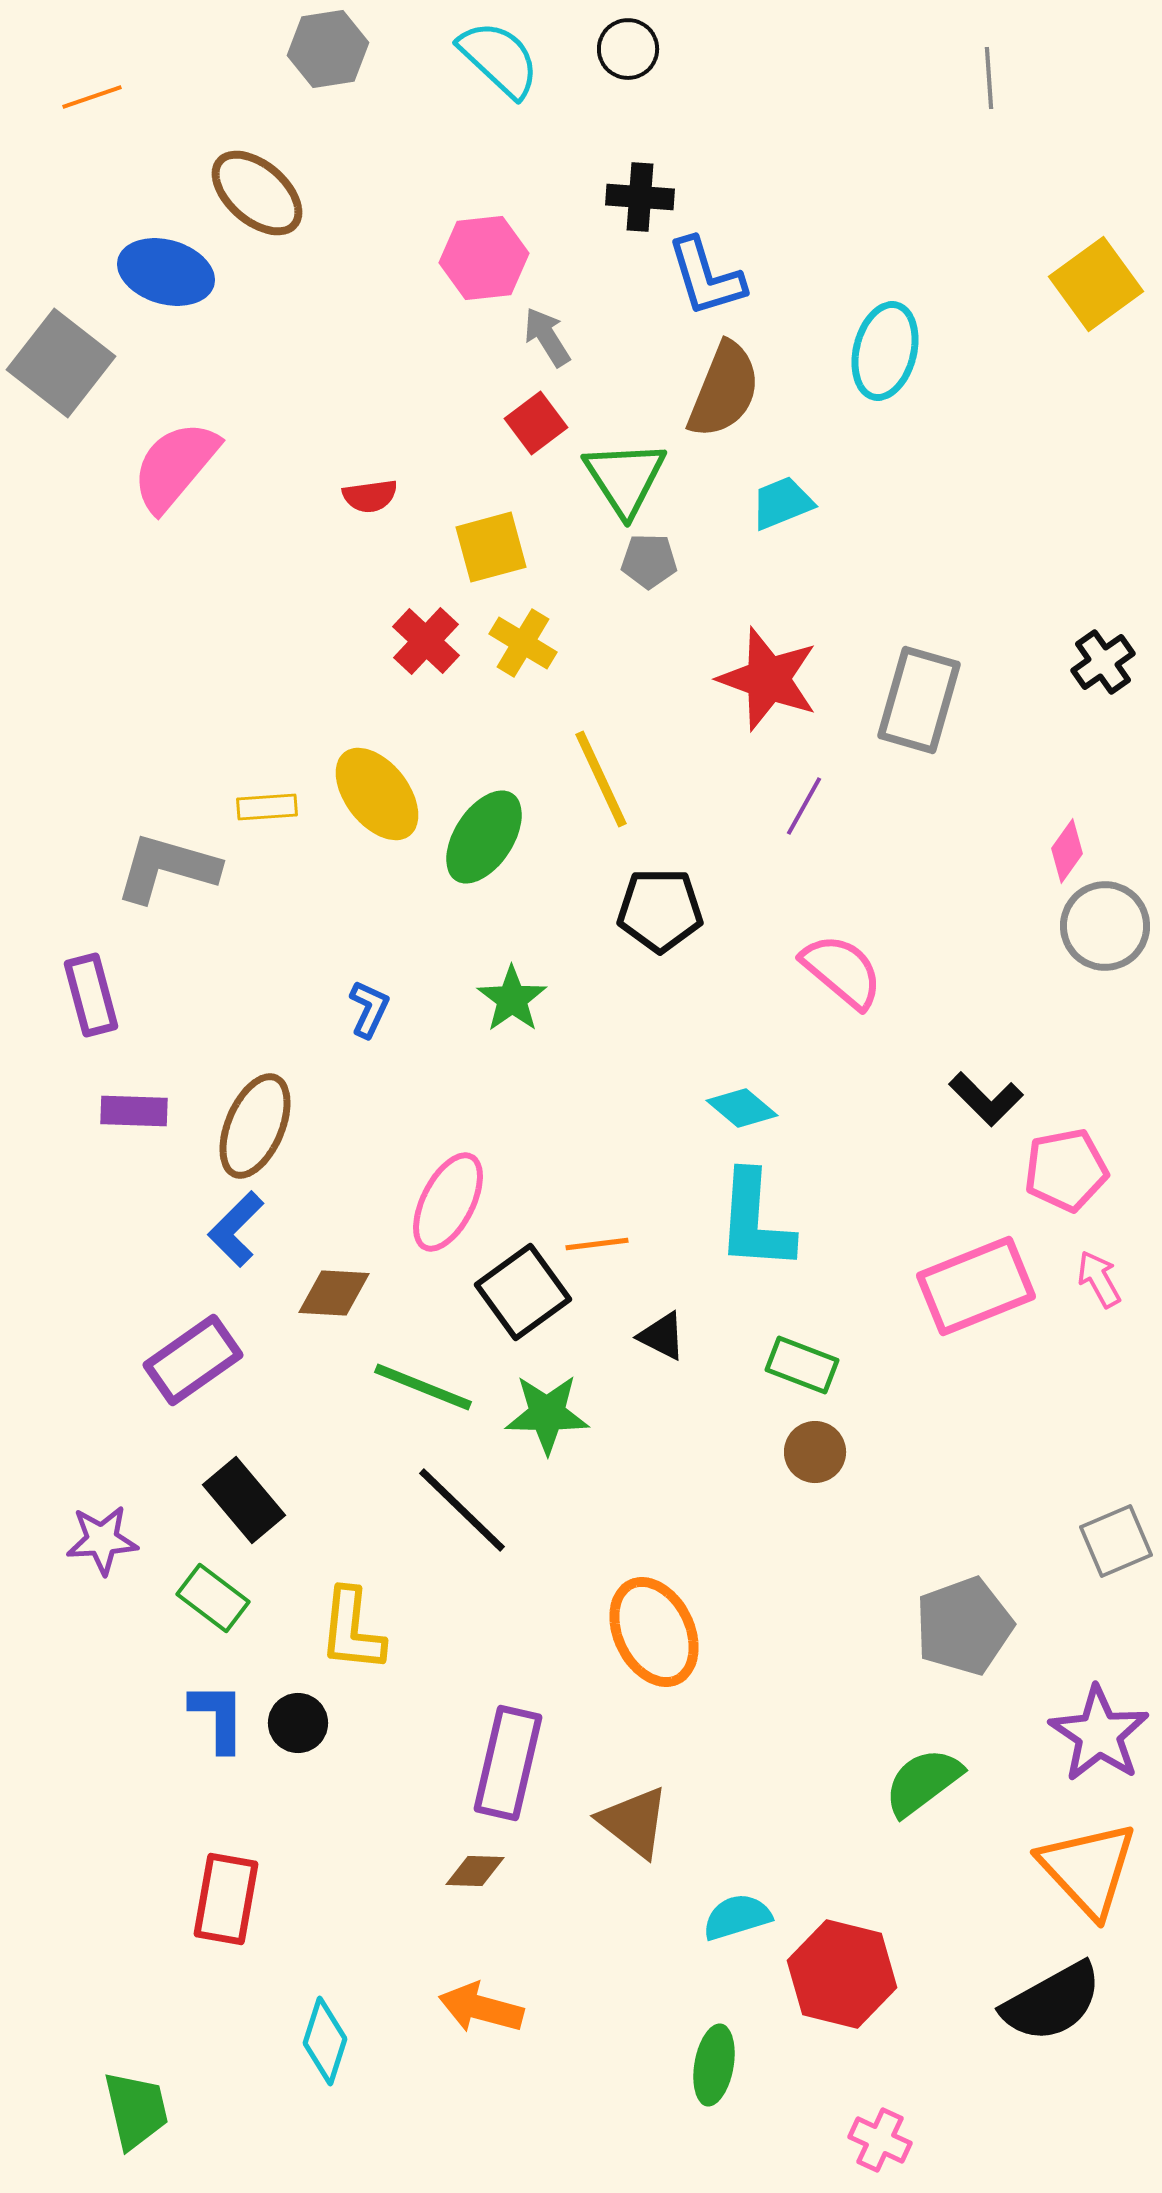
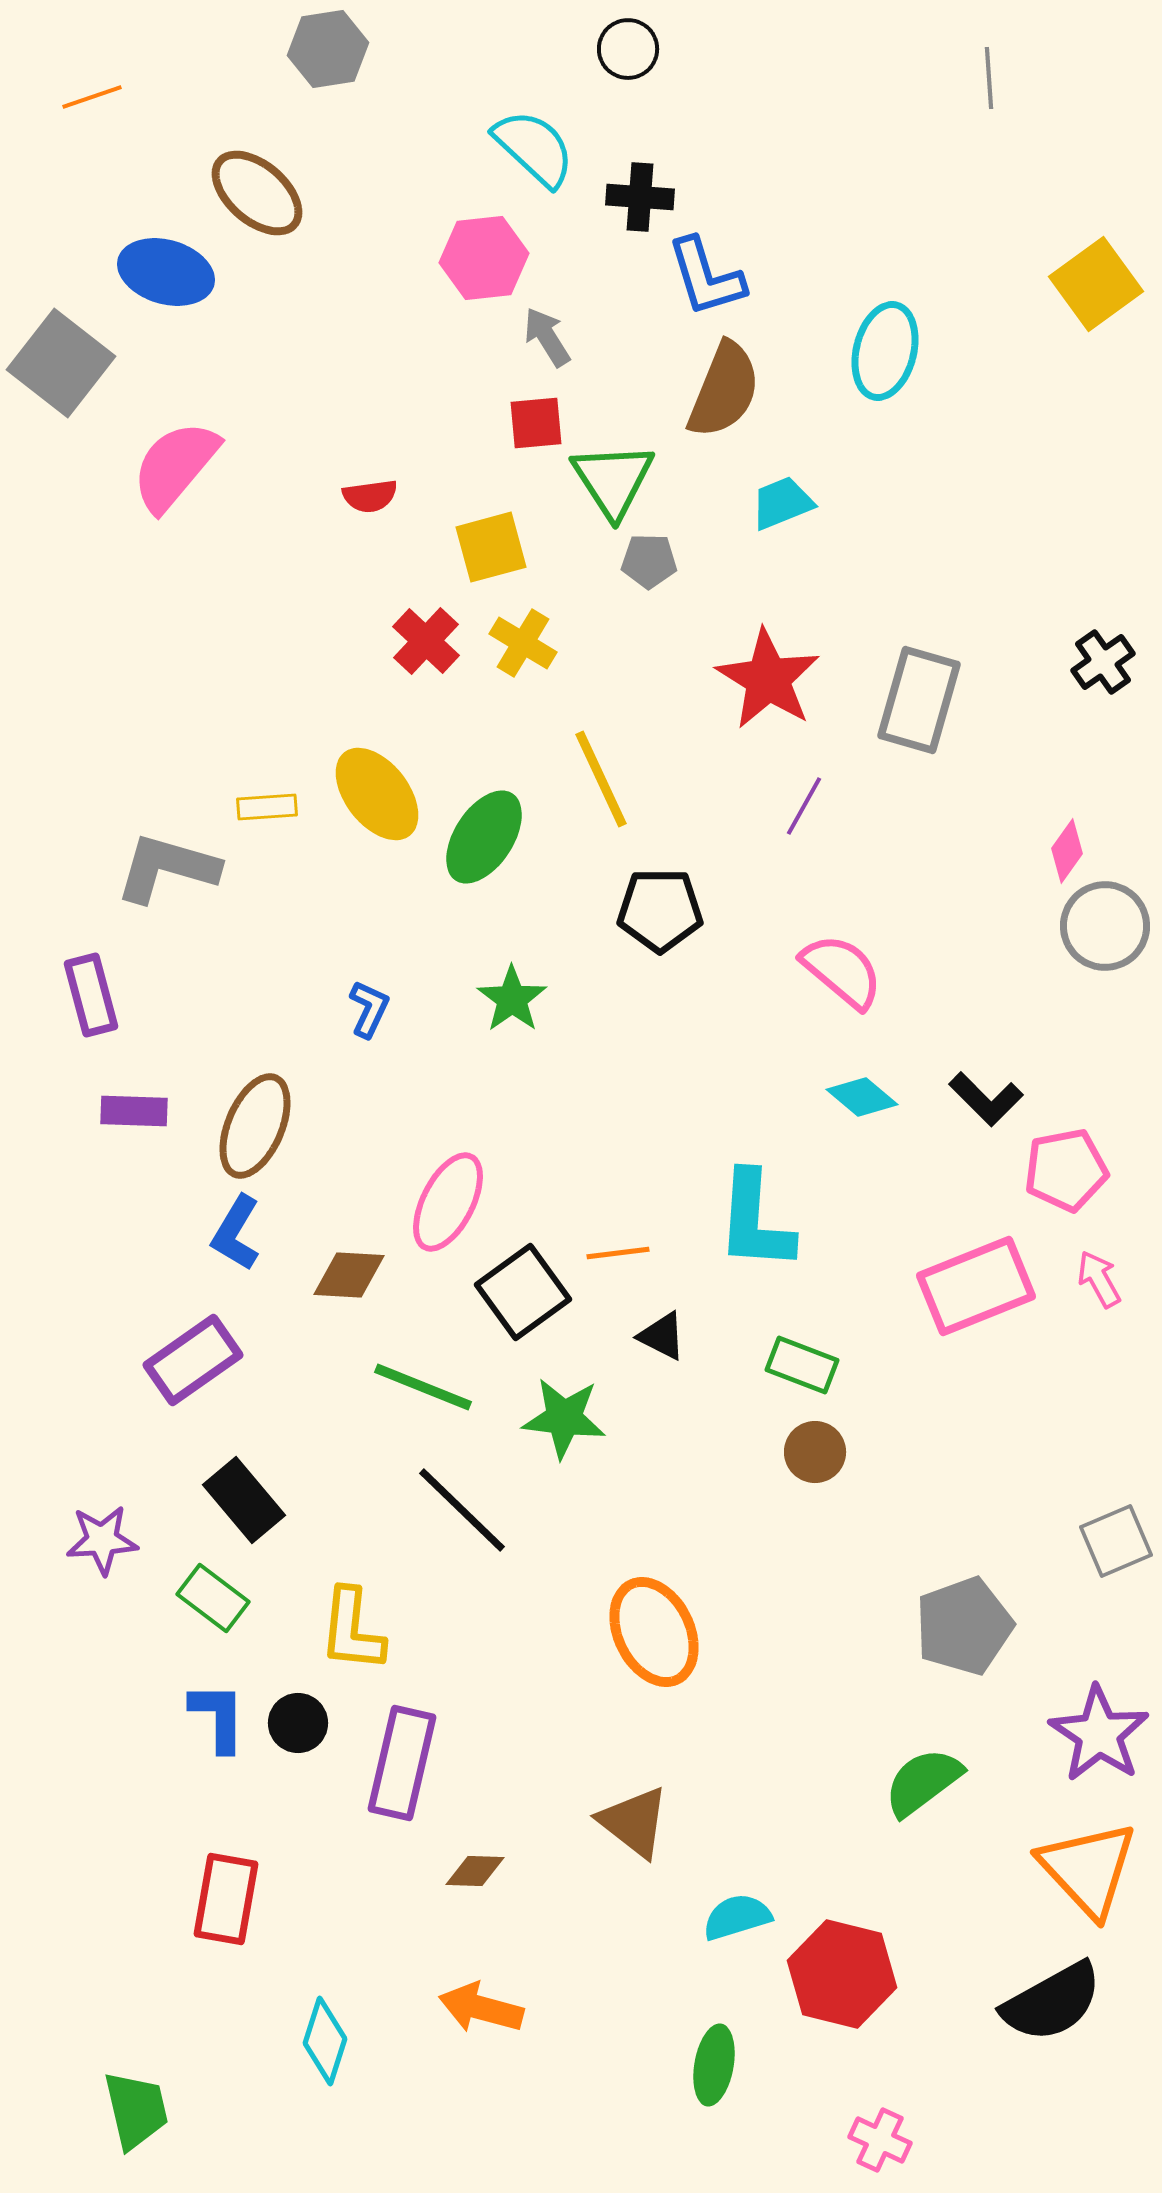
cyan semicircle at (499, 59): moved 35 px right, 89 px down
red square at (536, 423): rotated 32 degrees clockwise
green triangle at (625, 478): moved 12 px left, 2 px down
red star at (768, 679): rotated 12 degrees clockwise
cyan diamond at (742, 1108): moved 120 px right, 11 px up
blue L-shape at (236, 1229): moved 4 px down; rotated 14 degrees counterclockwise
orange line at (597, 1244): moved 21 px right, 9 px down
brown diamond at (334, 1293): moved 15 px right, 18 px up
green star at (547, 1414): moved 17 px right, 4 px down; rotated 6 degrees clockwise
purple rectangle at (508, 1763): moved 106 px left
